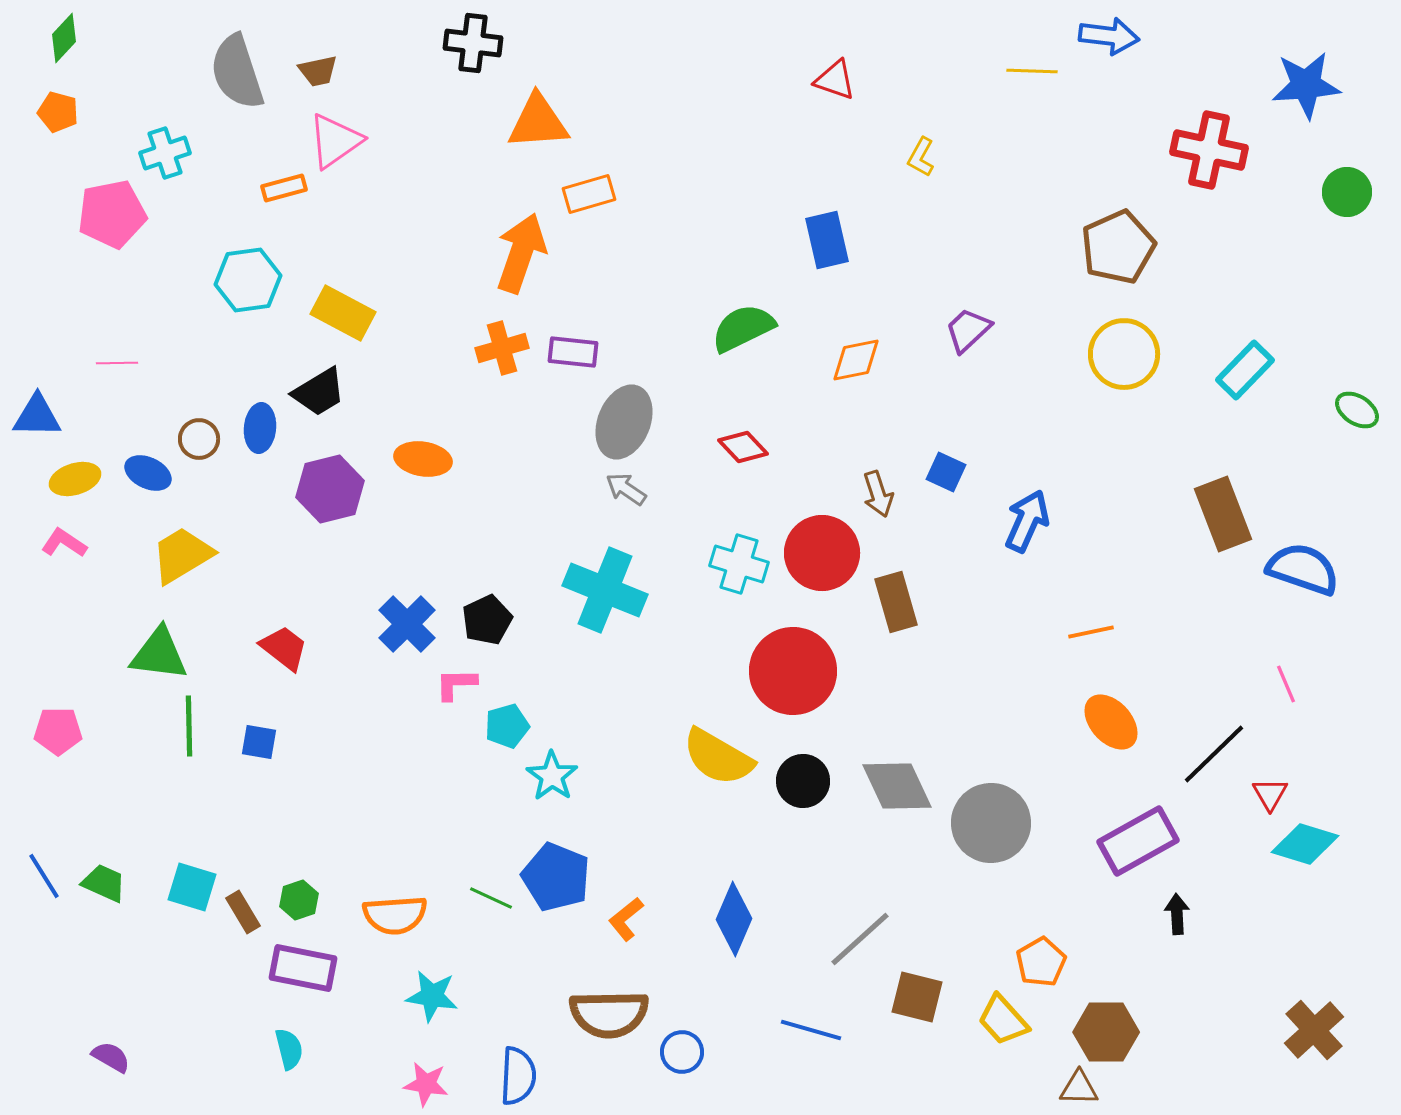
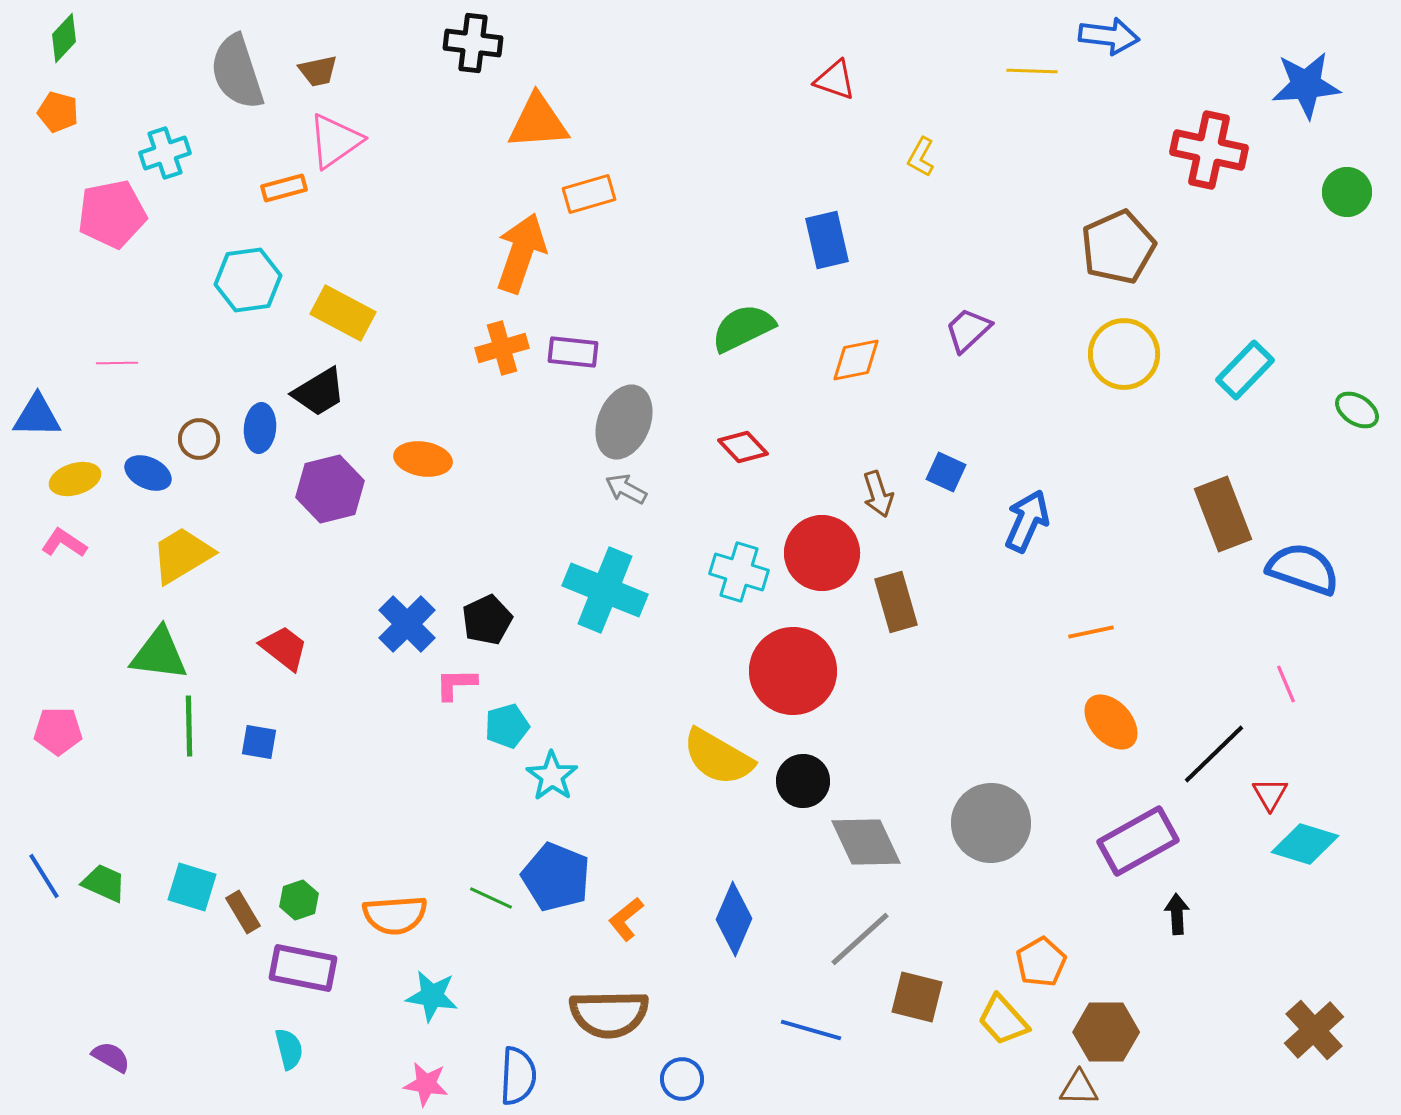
gray arrow at (626, 489): rotated 6 degrees counterclockwise
cyan cross at (739, 564): moved 8 px down
gray diamond at (897, 786): moved 31 px left, 56 px down
blue circle at (682, 1052): moved 27 px down
